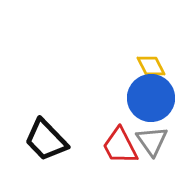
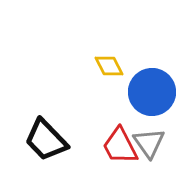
yellow diamond: moved 42 px left
blue circle: moved 1 px right, 6 px up
gray triangle: moved 3 px left, 2 px down
